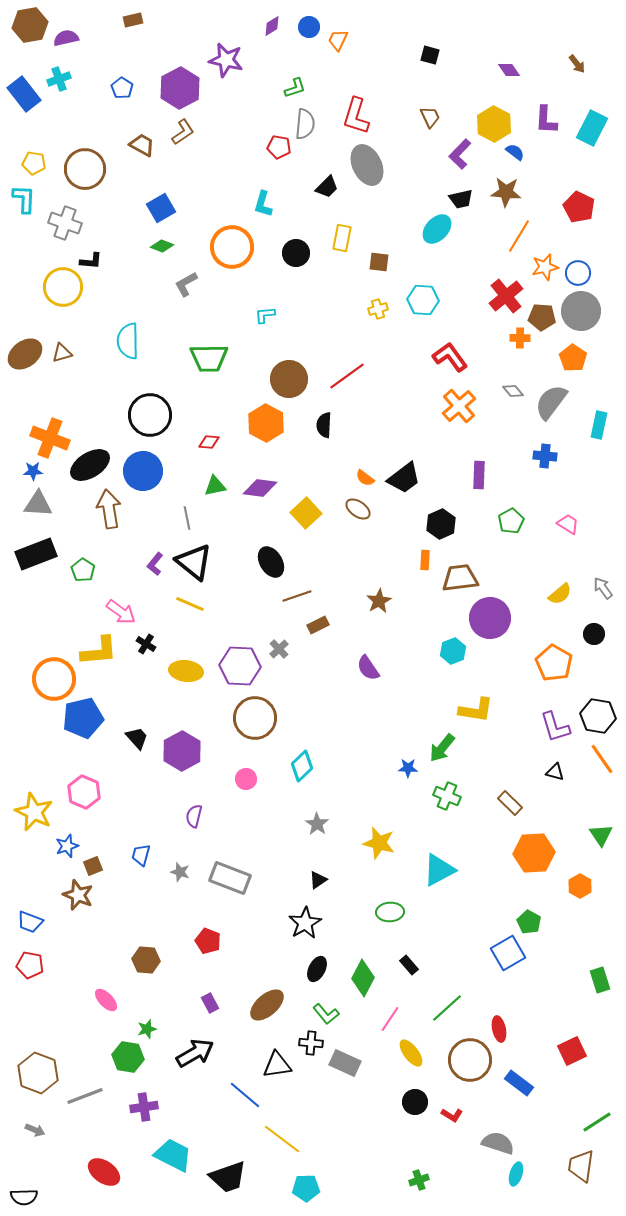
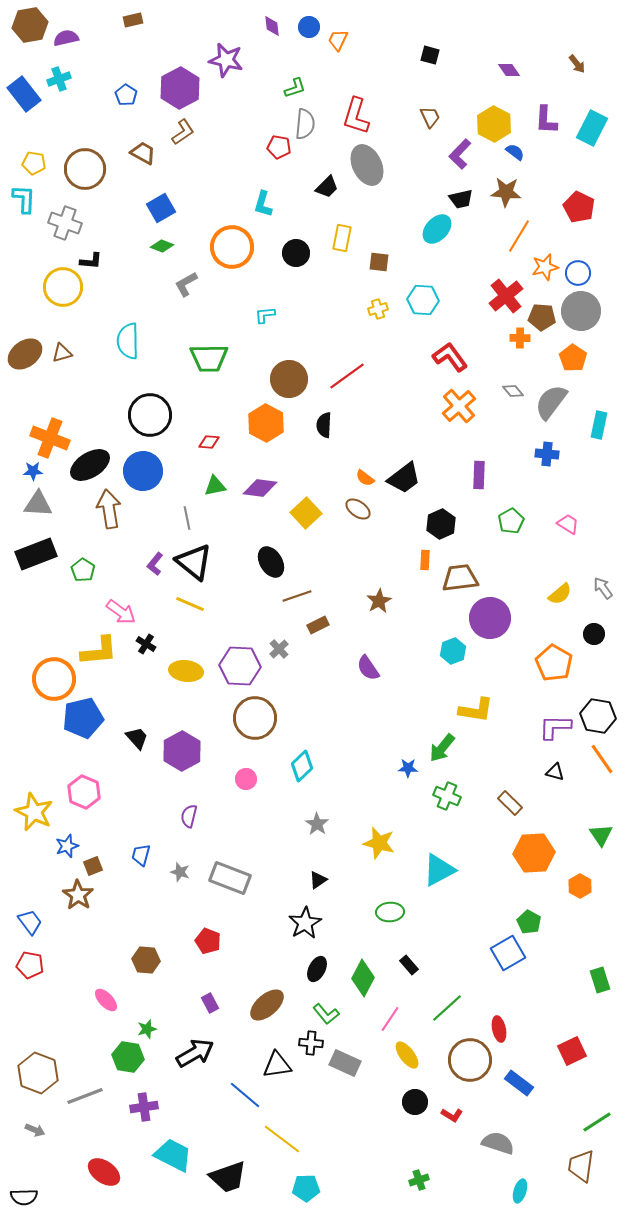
purple diamond at (272, 26): rotated 65 degrees counterclockwise
blue pentagon at (122, 88): moved 4 px right, 7 px down
brown trapezoid at (142, 145): moved 1 px right, 8 px down
blue cross at (545, 456): moved 2 px right, 2 px up
purple L-shape at (555, 727): rotated 108 degrees clockwise
purple semicircle at (194, 816): moved 5 px left
brown star at (78, 895): rotated 12 degrees clockwise
blue trapezoid at (30, 922): rotated 148 degrees counterclockwise
yellow ellipse at (411, 1053): moved 4 px left, 2 px down
cyan ellipse at (516, 1174): moved 4 px right, 17 px down
